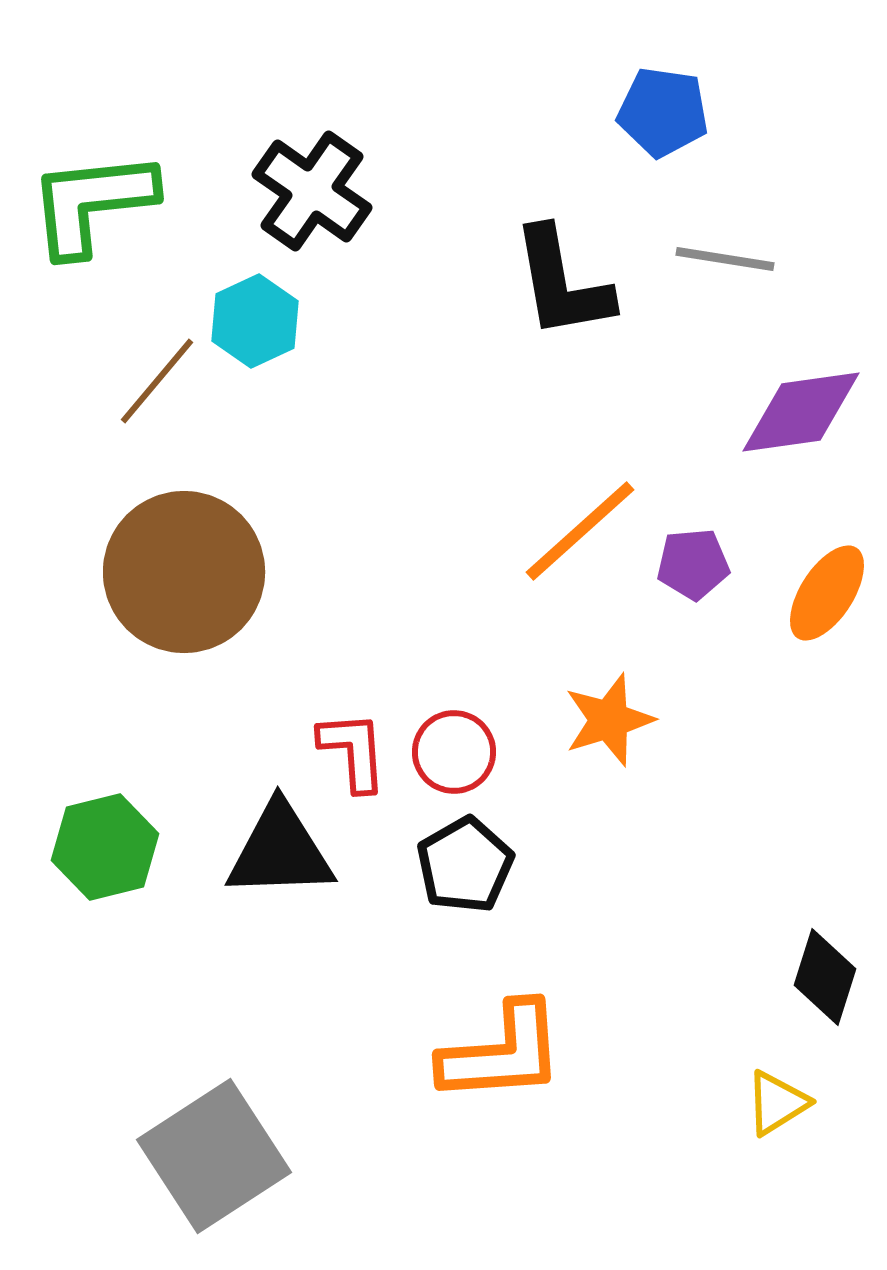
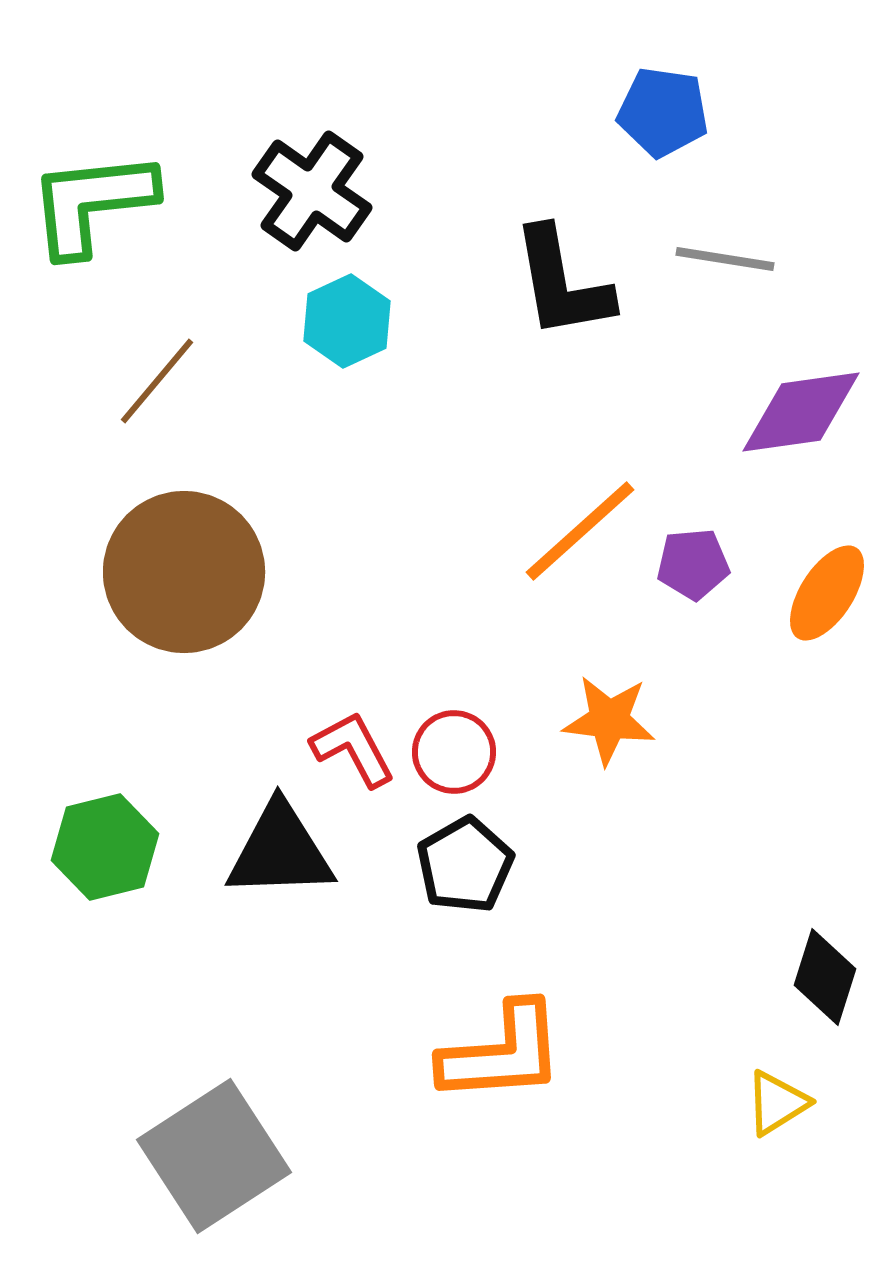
cyan hexagon: moved 92 px right
orange star: rotated 24 degrees clockwise
red L-shape: moved 2 px up; rotated 24 degrees counterclockwise
